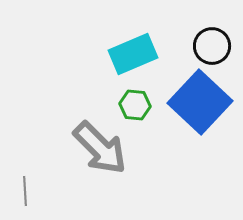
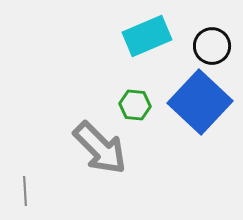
cyan rectangle: moved 14 px right, 18 px up
